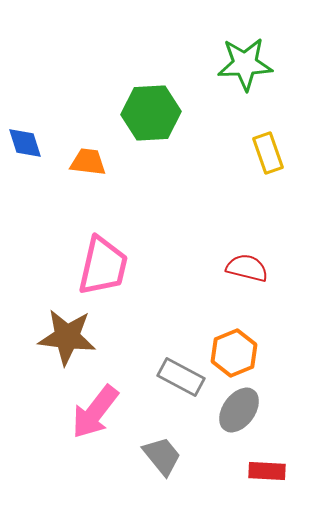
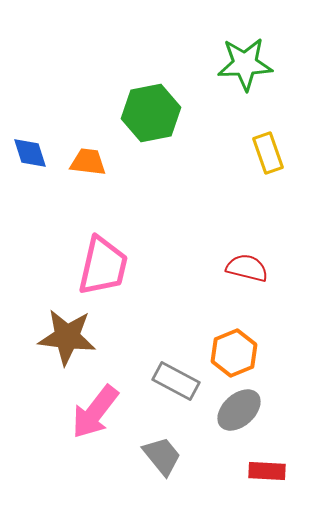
green hexagon: rotated 8 degrees counterclockwise
blue diamond: moved 5 px right, 10 px down
gray rectangle: moved 5 px left, 4 px down
gray ellipse: rotated 12 degrees clockwise
